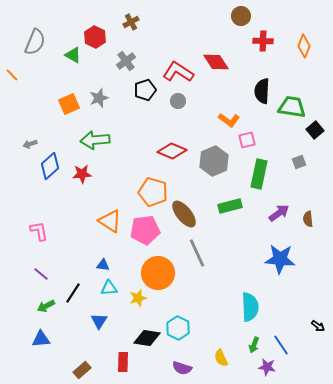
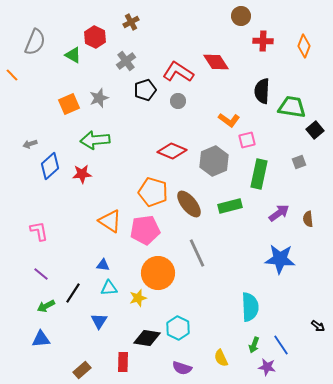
brown ellipse at (184, 214): moved 5 px right, 10 px up
